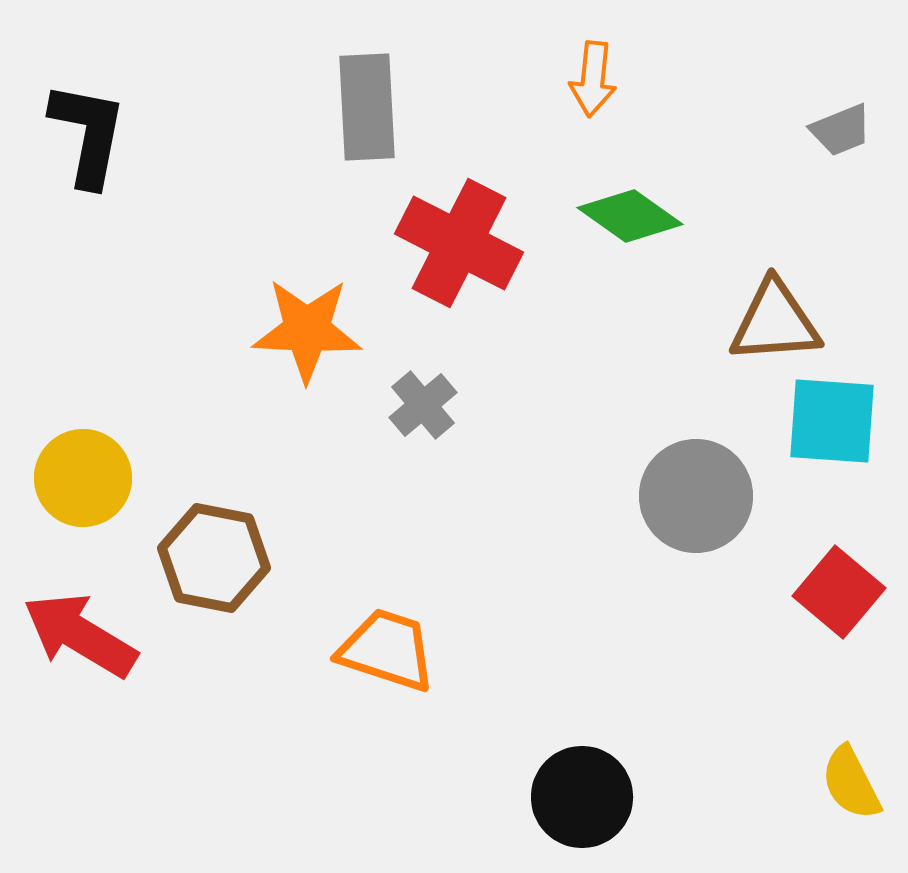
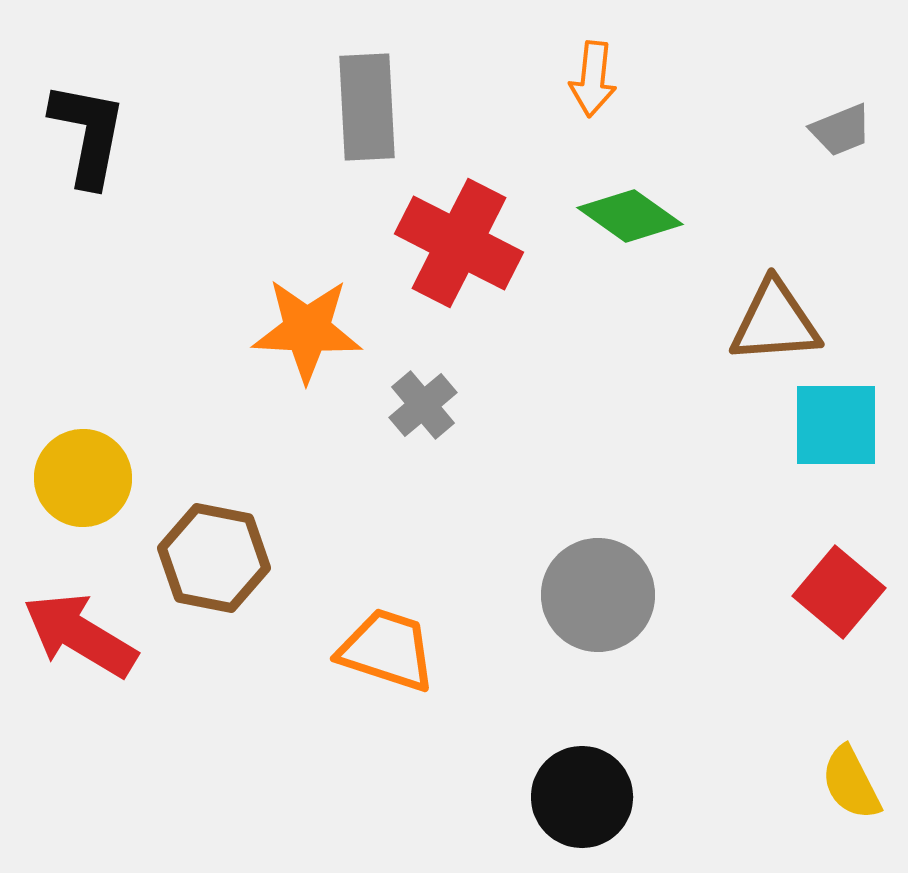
cyan square: moved 4 px right, 4 px down; rotated 4 degrees counterclockwise
gray circle: moved 98 px left, 99 px down
